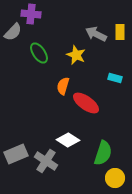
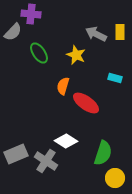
white diamond: moved 2 px left, 1 px down
